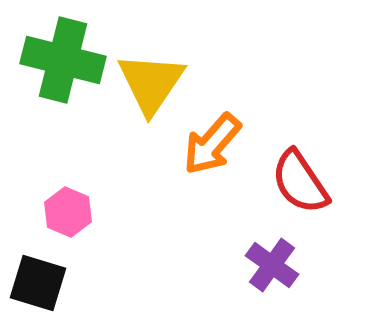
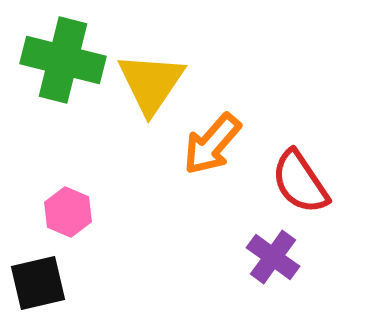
purple cross: moved 1 px right, 8 px up
black square: rotated 30 degrees counterclockwise
